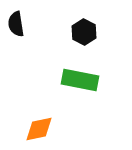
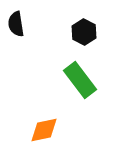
green rectangle: rotated 42 degrees clockwise
orange diamond: moved 5 px right, 1 px down
